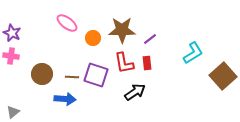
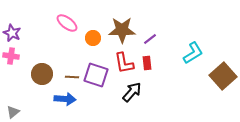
black arrow: moved 3 px left; rotated 15 degrees counterclockwise
